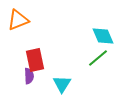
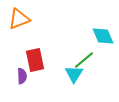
orange triangle: moved 1 px right, 1 px up
green line: moved 14 px left, 2 px down
purple semicircle: moved 7 px left
cyan triangle: moved 12 px right, 10 px up
